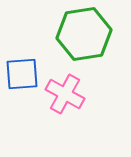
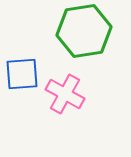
green hexagon: moved 3 px up
